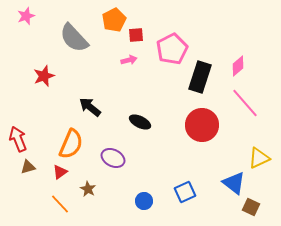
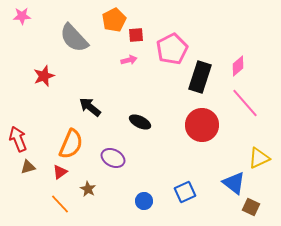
pink star: moved 4 px left; rotated 18 degrees clockwise
